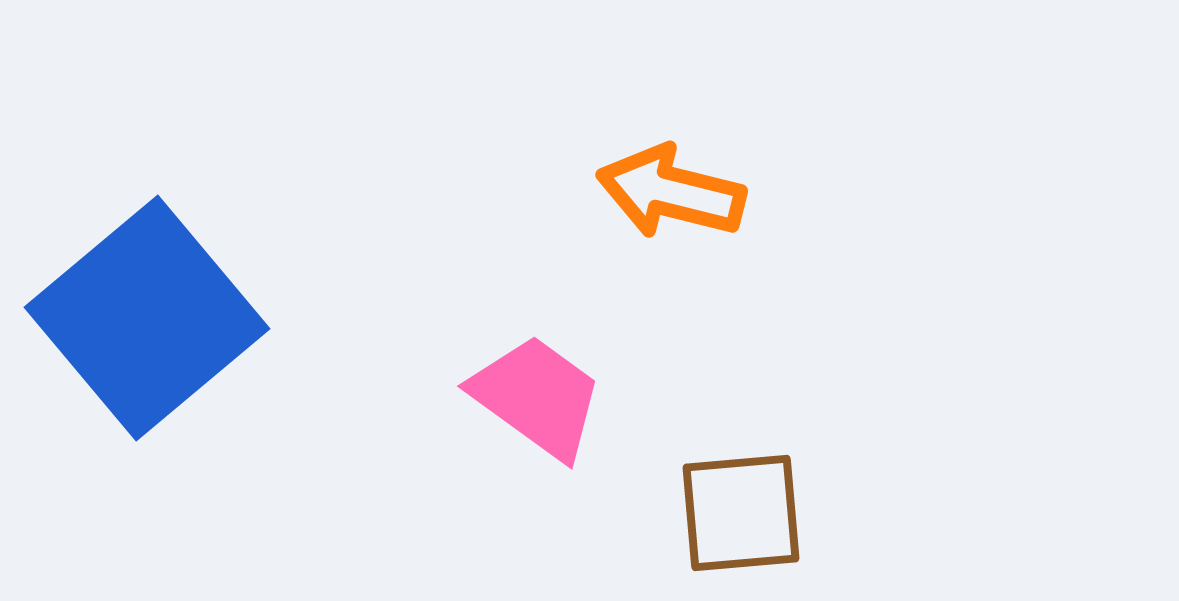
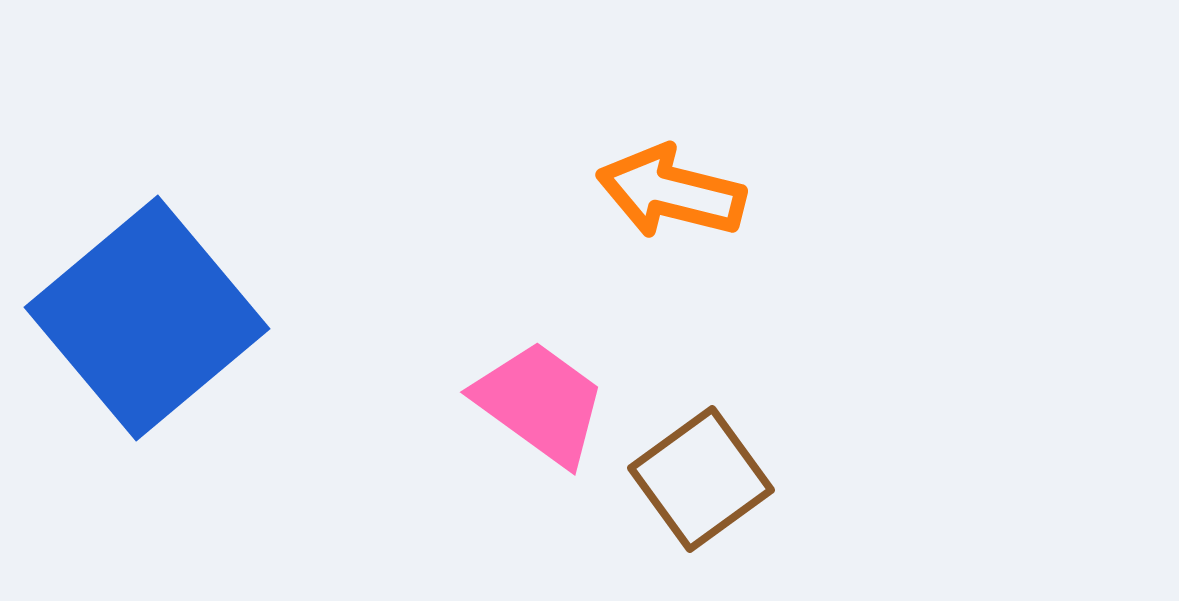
pink trapezoid: moved 3 px right, 6 px down
brown square: moved 40 px left, 34 px up; rotated 31 degrees counterclockwise
